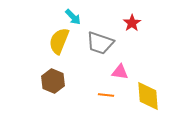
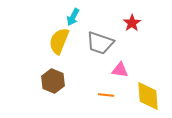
cyan arrow: rotated 72 degrees clockwise
pink triangle: moved 2 px up
